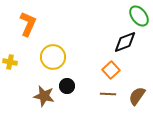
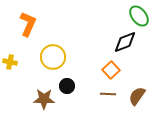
brown star: moved 3 px down; rotated 10 degrees counterclockwise
